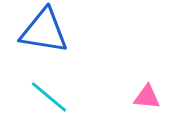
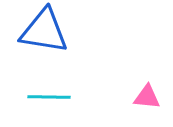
cyan line: rotated 39 degrees counterclockwise
